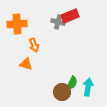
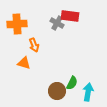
red rectangle: rotated 30 degrees clockwise
gray cross: moved 1 px left, 1 px down; rotated 16 degrees clockwise
orange triangle: moved 2 px left, 1 px up
cyan arrow: moved 5 px down
brown circle: moved 5 px left, 1 px up
